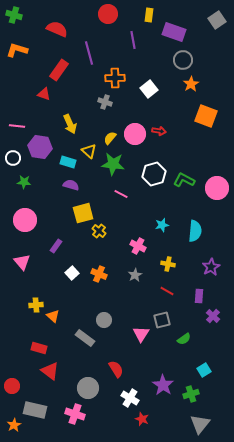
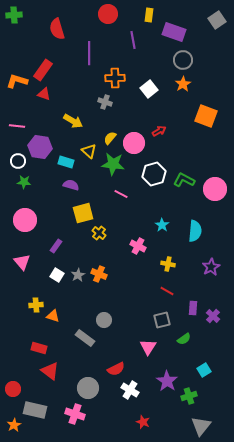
green cross at (14, 15): rotated 21 degrees counterclockwise
red semicircle at (57, 29): rotated 130 degrees counterclockwise
orange L-shape at (17, 50): moved 31 px down
purple line at (89, 53): rotated 15 degrees clockwise
red rectangle at (59, 70): moved 16 px left
orange star at (191, 84): moved 8 px left
yellow arrow at (70, 124): moved 3 px right, 3 px up; rotated 36 degrees counterclockwise
red arrow at (159, 131): rotated 40 degrees counterclockwise
pink circle at (135, 134): moved 1 px left, 9 px down
white circle at (13, 158): moved 5 px right, 3 px down
cyan rectangle at (68, 162): moved 2 px left
pink circle at (217, 188): moved 2 px left, 1 px down
cyan star at (162, 225): rotated 24 degrees counterclockwise
yellow cross at (99, 231): moved 2 px down
white square at (72, 273): moved 15 px left, 2 px down; rotated 16 degrees counterclockwise
gray star at (135, 275): moved 57 px left
purple rectangle at (199, 296): moved 6 px left, 12 px down
orange triangle at (53, 316): rotated 24 degrees counterclockwise
pink triangle at (141, 334): moved 7 px right, 13 px down
red semicircle at (116, 369): rotated 96 degrees clockwise
purple star at (163, 385): moved 4 px right, 4 px up
red circle at (12, 386): moved 1 px right, 3 px down
green cross at (191, 394): moved 2 px left, 2 px down
white cross at (130, 398): moved 8 px up
red star at (142, 419): moved 1 px right, 3 px down
gray triangle at (200, 424): moved 1 px right, 2 px down
